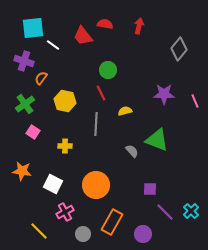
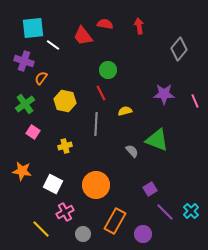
red arrow: rotated 21 degrees counterclockwise
yellow cross: rotated 16 degrees counterclockwise
purple square: rotated 32 degrees counterclockwise
orange rectangle: moved 3 px right, 1 px up
yellow line: moved 2 px right, 2 px up
